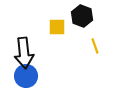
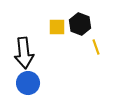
black hexagon: moved 2 px left, 8 px down
yellow line: moved 1 px right, 1 px down
blue circle: moved 2 px right, 7 px down
